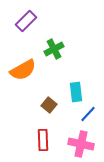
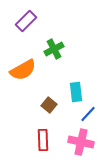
pink cross: moved 2 px up
